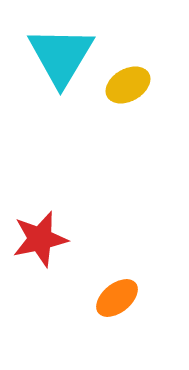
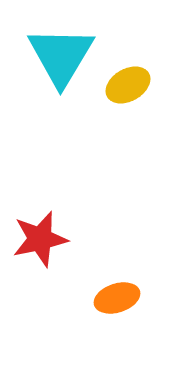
orange ellipse: rotated 21 degrees clockwise
